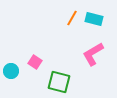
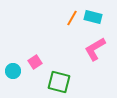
cyan rectangle: moved 1 px left, 2 px up
pink L-shape: moved 2 px right, 5 px up
pink square: rotated 24 degrees clockwise
cyan circle: moved 2 px right
